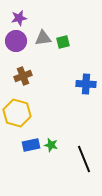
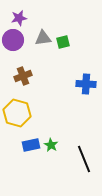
purple circle: moved 3 px left, 1 px up
green star: rotated 16 degrees clockwise
